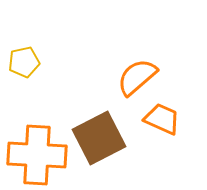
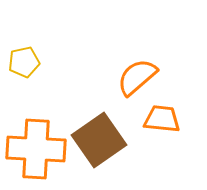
orange trapezoid: rotated 18 degrees counterclockwise
brown square: moved 2 px down; rotated 8 degrees counterclockwise
orange cross: moved 1 px left, 6 px up
